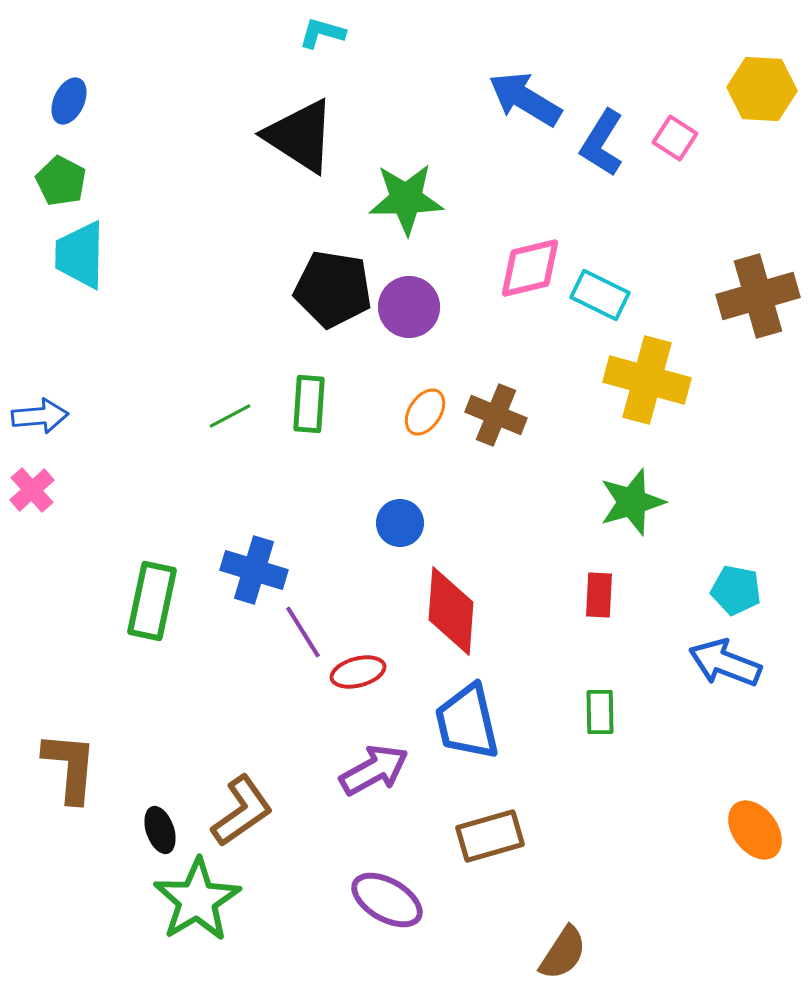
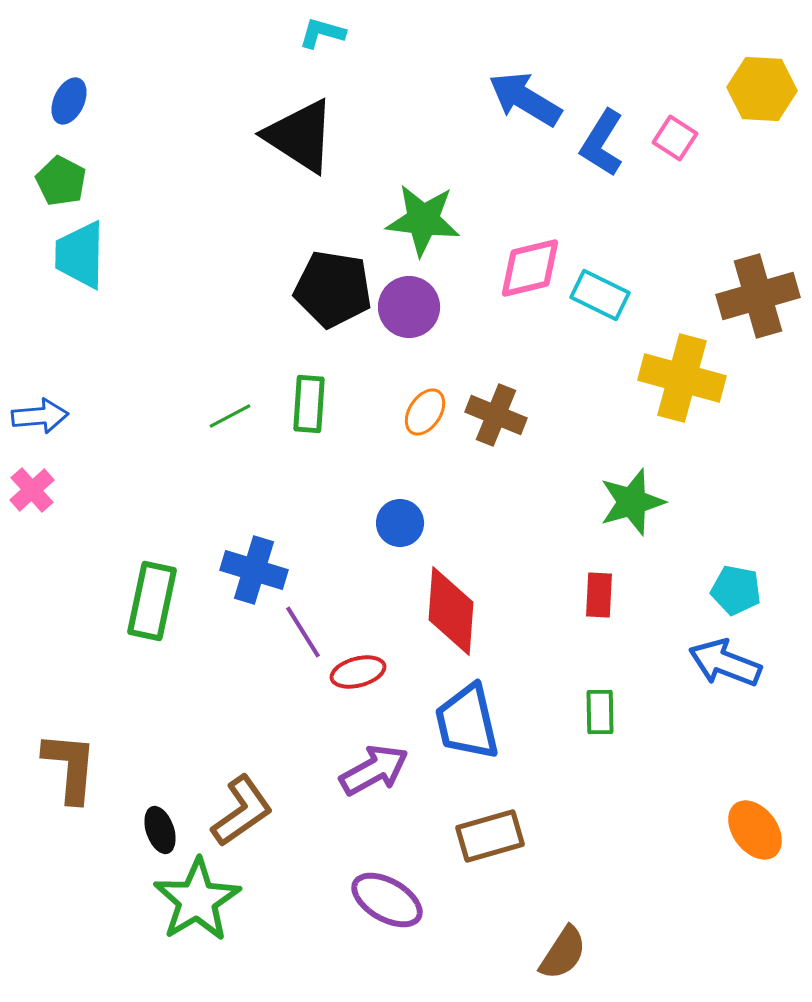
green star at (406, 199): moved 17 px right, 21 px down; rotated 8 degrees clockwise
yellow cross at (647, 380): moved 35 px right, 2 px up
